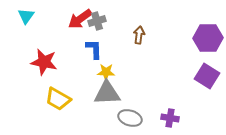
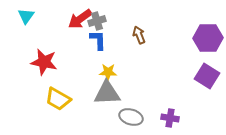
brown arrow: rotated 30 degrees counterclockwise
blue L-shape: moved 4 px right, 9 px up
yellow star: moved 2 px right
gray ellipse: moved 1 px right, 1 px up
